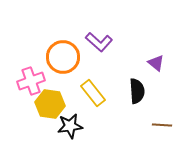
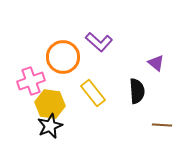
black star: moved 20 px left; rotated 15 degrees counterclockwise
